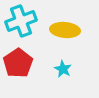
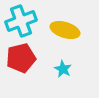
yellow ellipse: rotated 12 degrees clockwise
red pentagon: moved 3 px right, 5 px up; rotated 20 degrees clockwise
